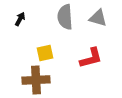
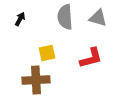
yellow square: moved 2 px right
